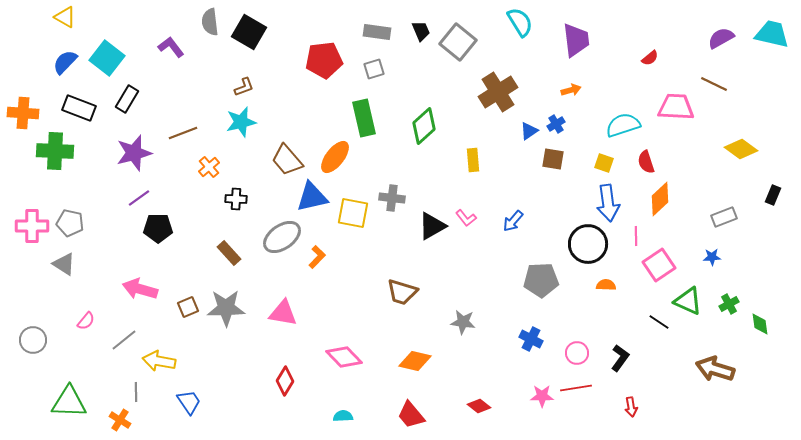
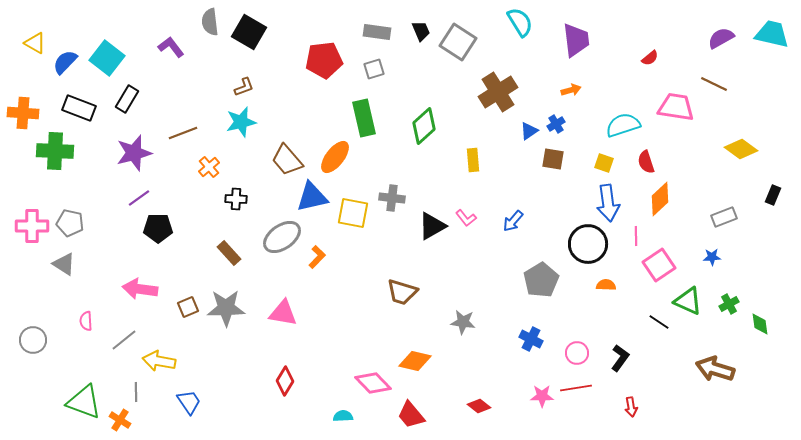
yellow triangle at (65, 17): moved 30 px left, 26 px down
gray square at (458, 42): rotated 6 degrees counterclockwise
pink trapezoid at (676, 107): rotated 6 degrees clockwise
gray pentagon at (541, 280): rotated 28 degrees counterclockwise
pink arrow at (140, 289): rotated 8 degrees counterclockwise
pink semicircle at (86, 321): rotated 138 degrees clockwise
pink diamond at (344, 357): moved 29 px right, 26 px down
green triangle at (69, 402): moved 15 px right; rotated 18 degrees clockwise
